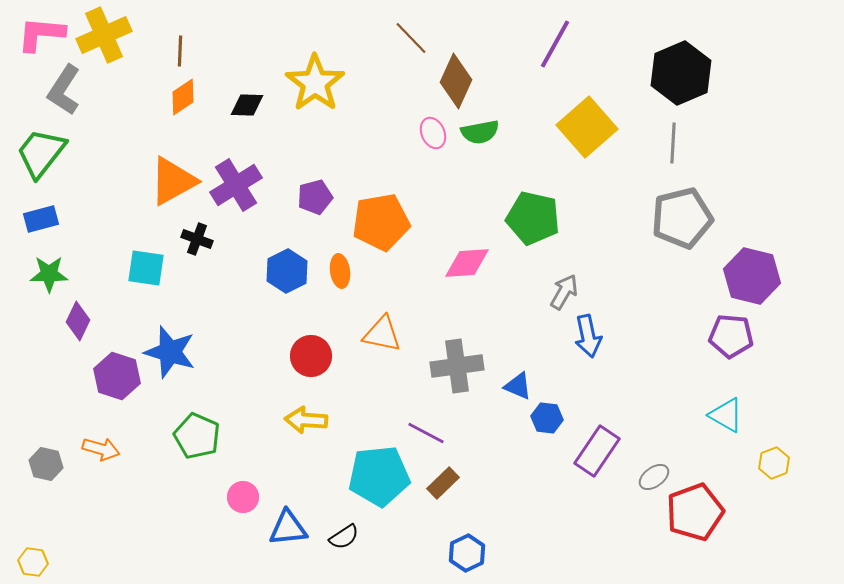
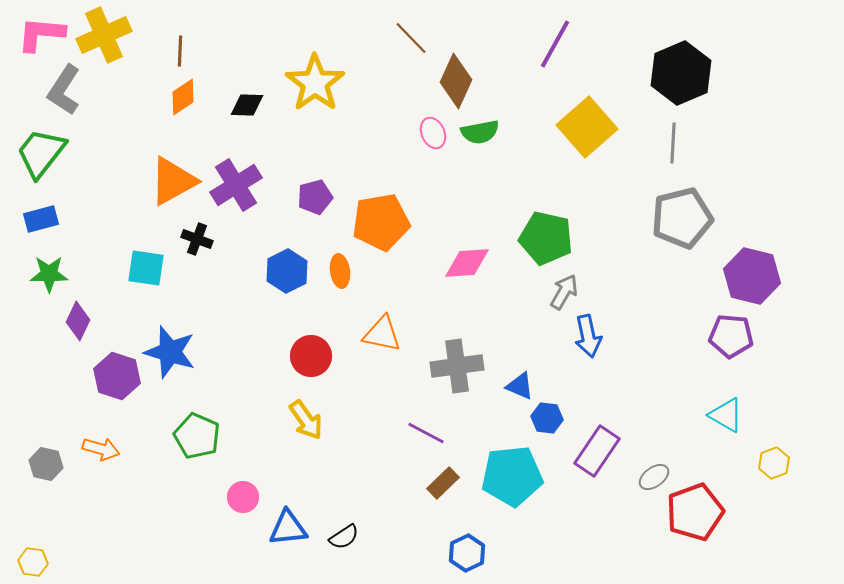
green pentagon at (533, 218): moved 13 px right, 20 px down
blue triangle at (518, 386): moved 2 px right
yellow arrow at (306, 420): rotated 129 degrees counterclockwise
cyan pentagon at (379, 476): moved 133 px right
